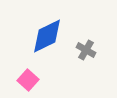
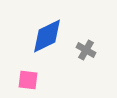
pink square: rotated 35 degrees counterclockwise
